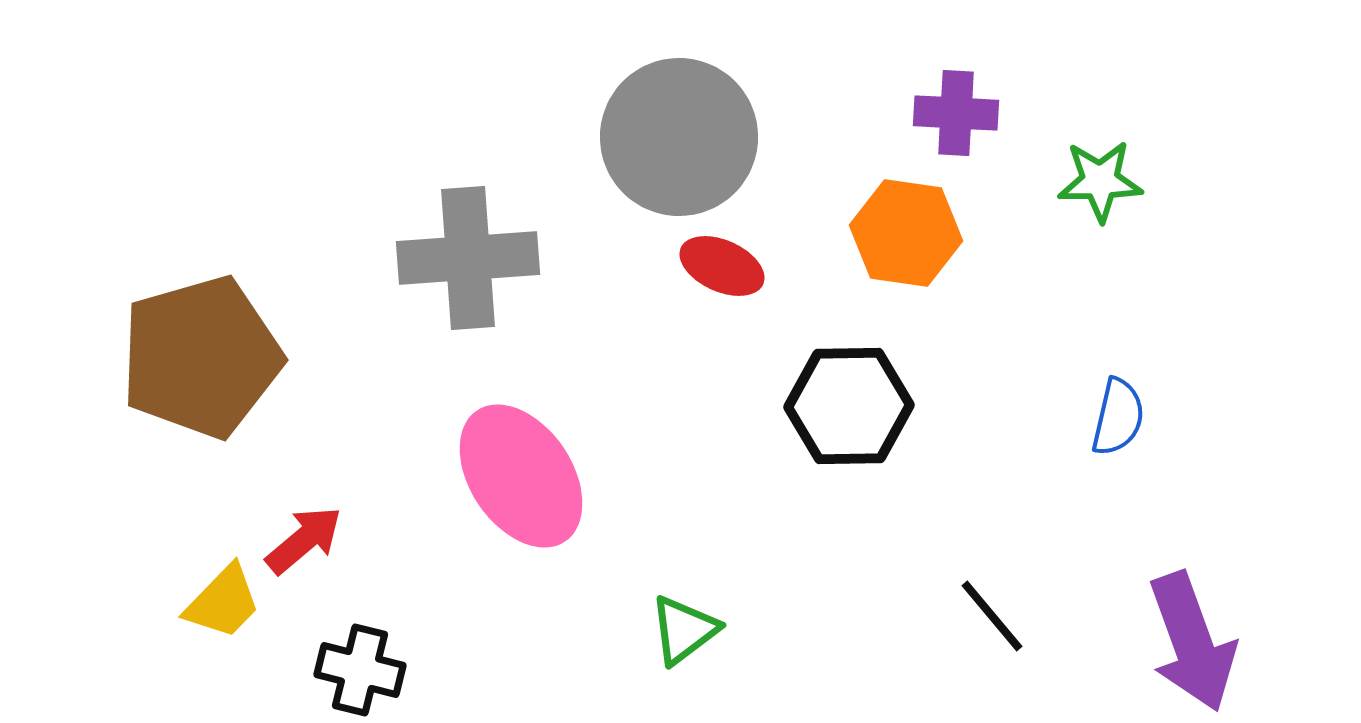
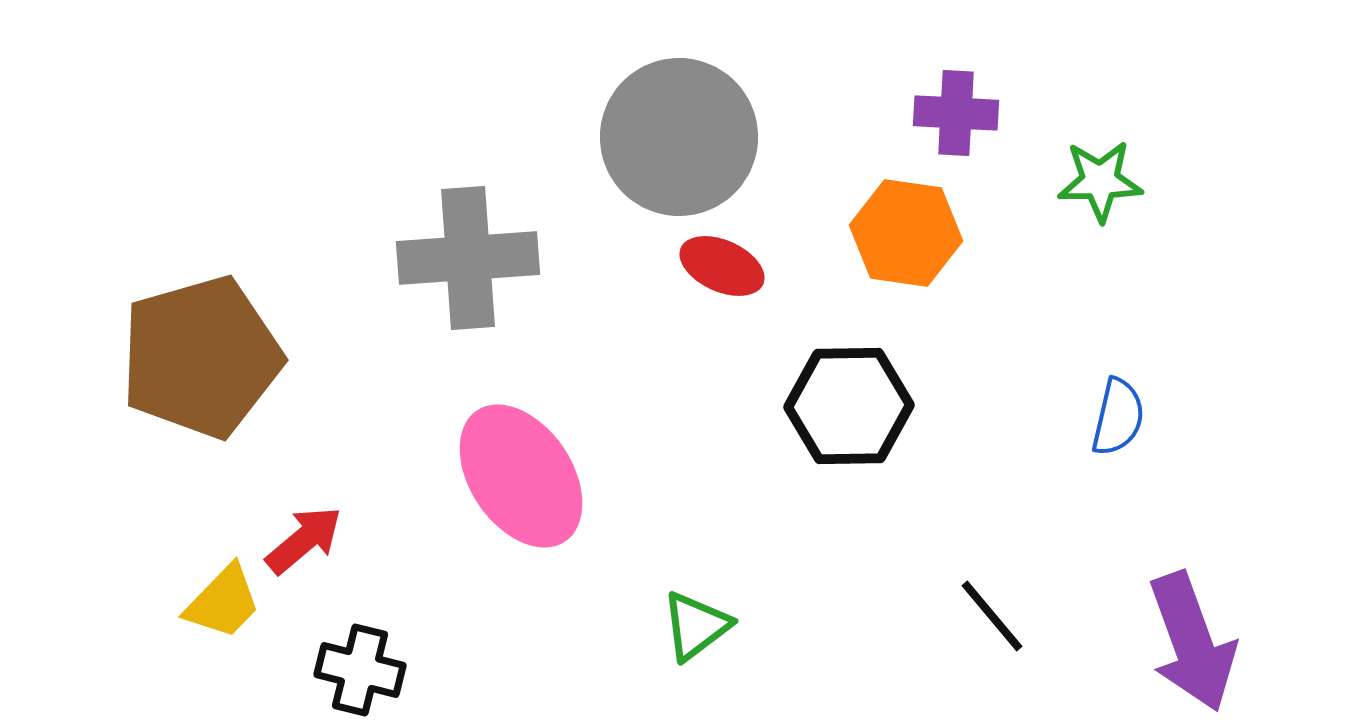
green triangle: moved 12 px right, 4 px up
